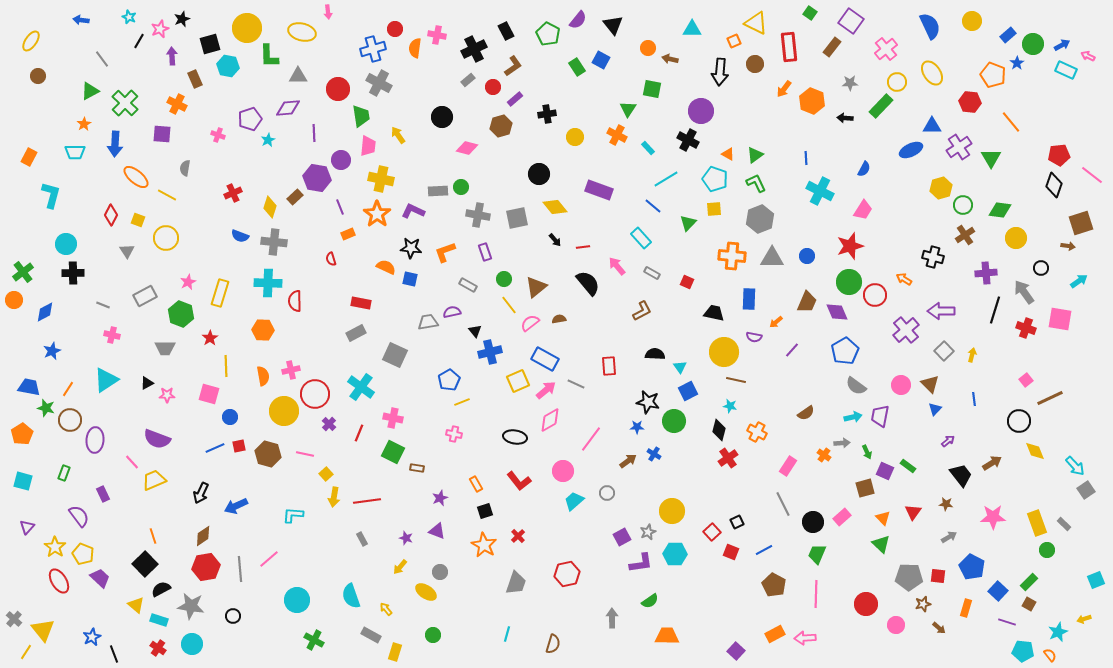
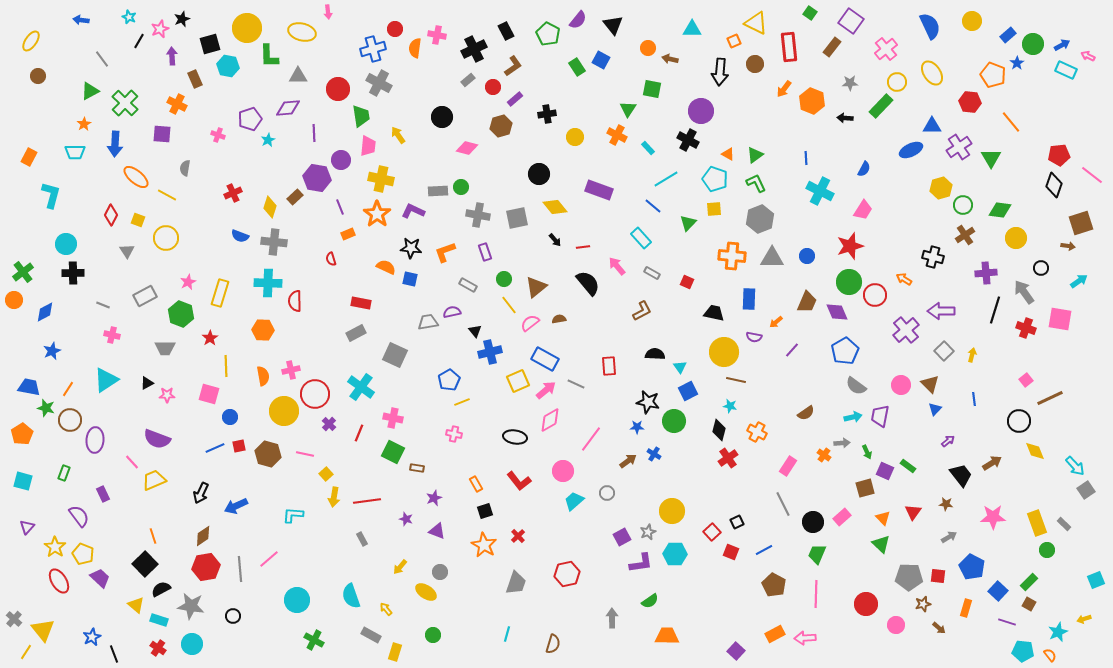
purple star at (440, 498): moved 6 px left
purple star at (406, 538): moved 19 px up
